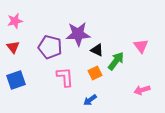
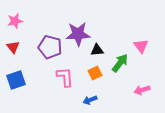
black triangle: rotated 32 degrees counterclockwise
green arrow: moved 4 px right, 2 px down
blue arrow: rotated 16 degrees clockwise
